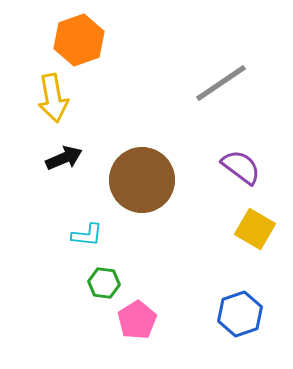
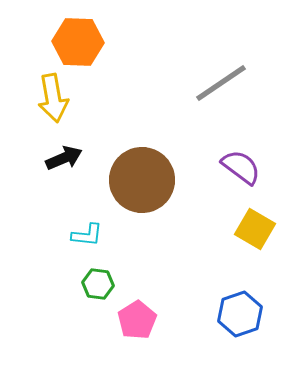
orange hexagon: moved 1 px left, 2 px down; rotated 21 degrees clockwise
green hexagon: moved 6 px left, 1 px down
